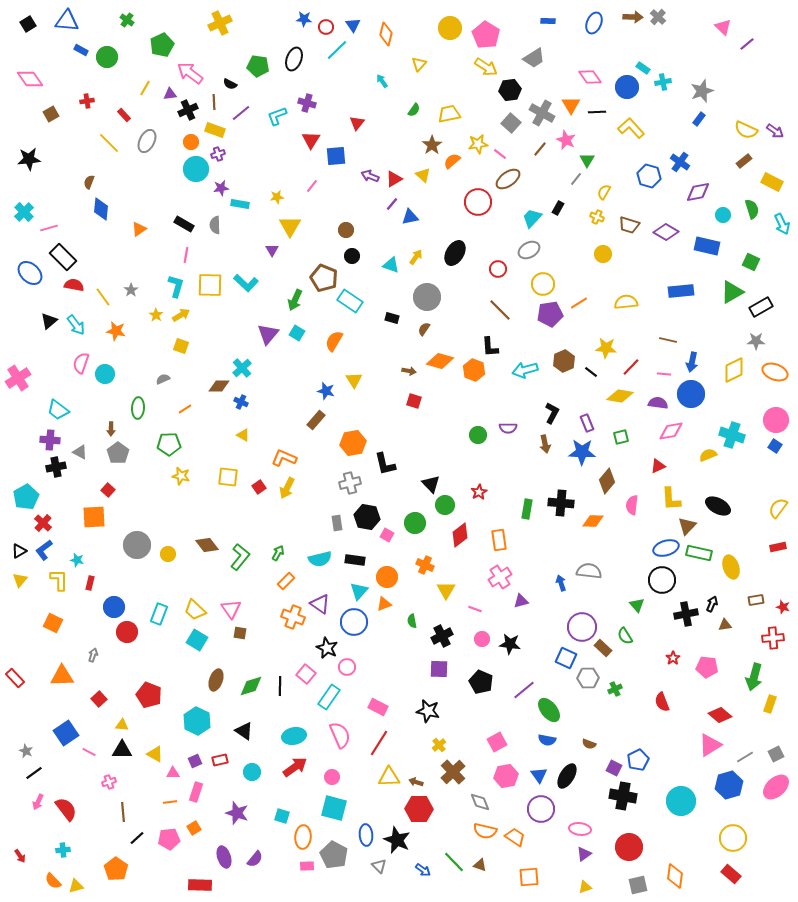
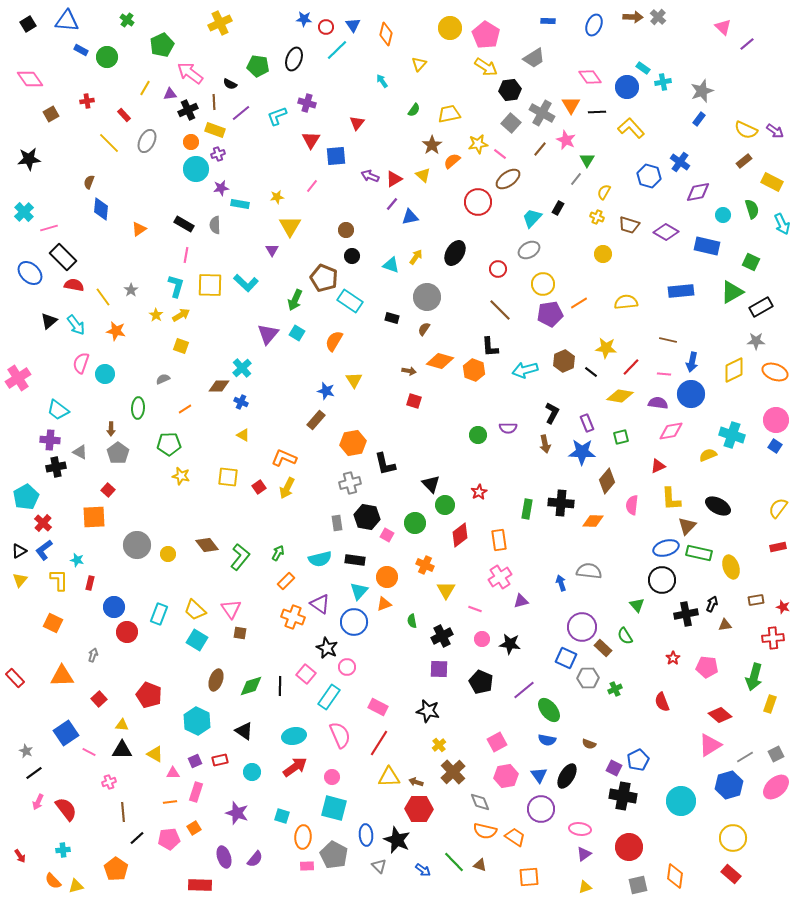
blue ellipse at (594, 23): moved 2 px down
